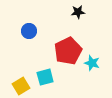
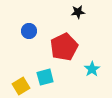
red pentagon: moved 4 px left, 4 px up
cyan star: moved 6 px down; rotated 21 degrees clockwise
